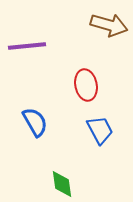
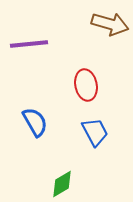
brown arrow: moved 1 px right, 1 px up
purple line: moved 2 px right, 2 px up
blue trapezoid: moved 5 px left, 2 px down
green diamond: rotated 68 degrees clockwise
